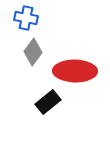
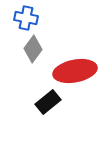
gray diamond: moved 3 px up
red ellipse: rotated 12 degrees counterclockwise
